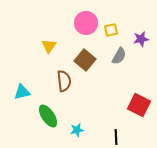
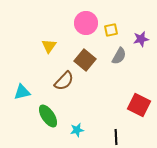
brown semicircle: rotated 50 degrees clockwise
